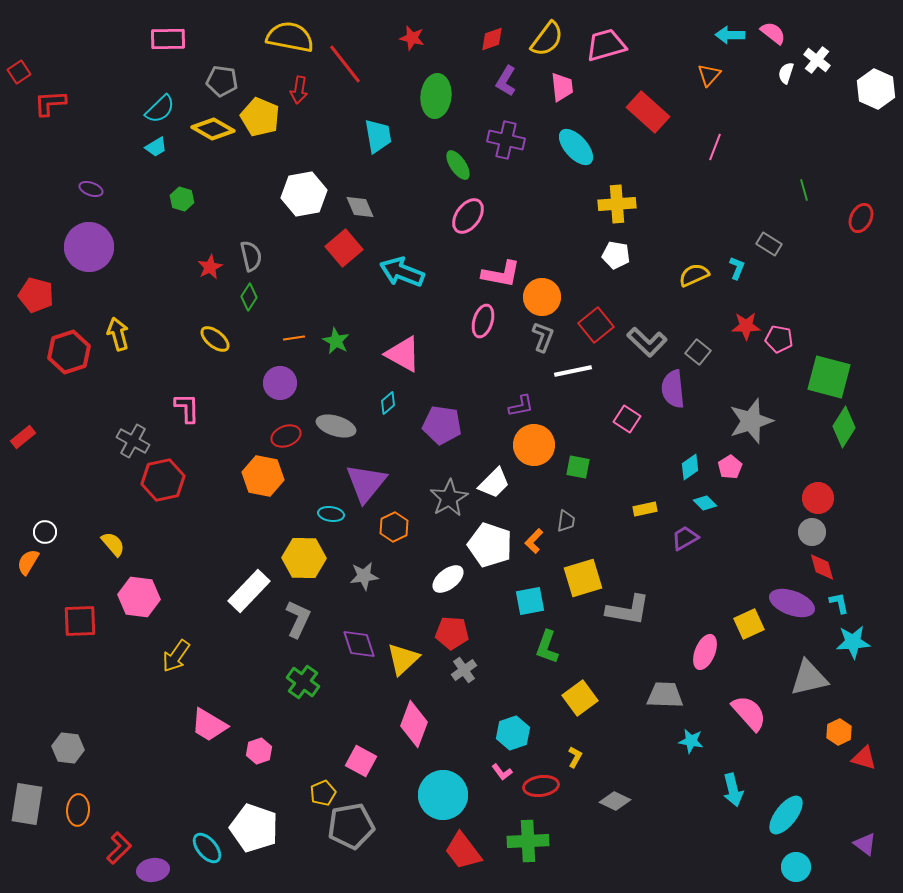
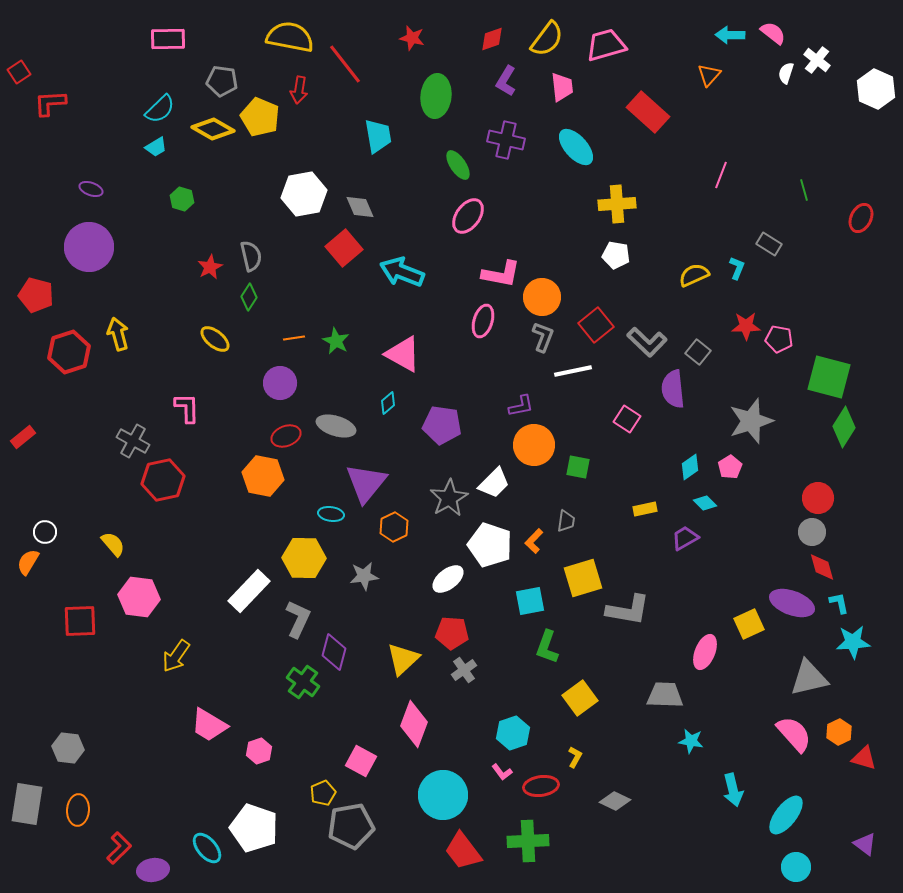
pink line at (715, 147): moved 6 px right, 28 px down
purple diamond at (359, 644): moved 25 px left, 8 px down; rotated 33 degrees clockwise
pink semicircle at (749, 713): moved 45 px right, 21 px down
